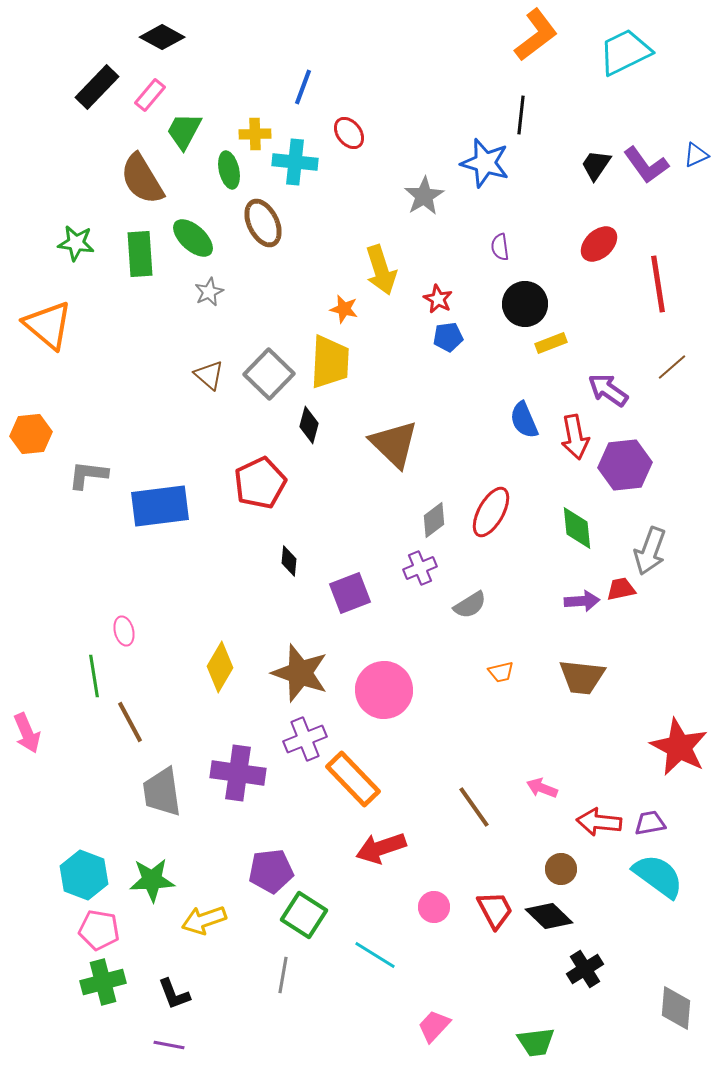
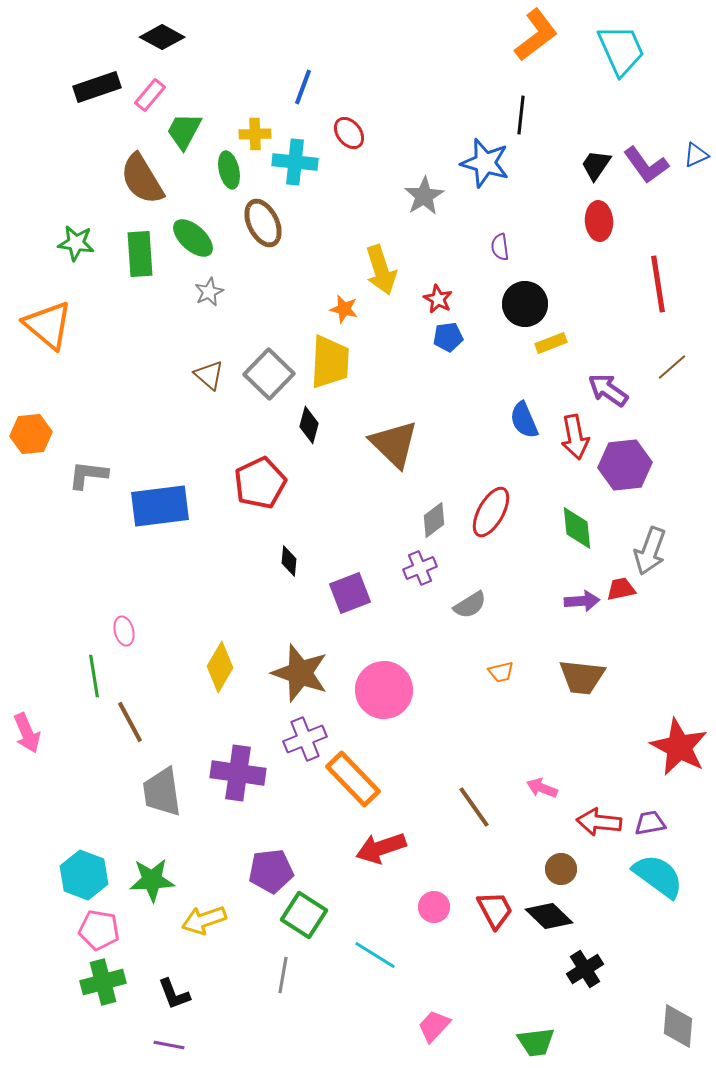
cyan trapezoid at (625, 52): moved 4 px left, 2 px up; rotated 92 degrees clockwise
black rectangle at (97, 87): rotated 27 degrees clockwise
red ellipse at (599, 244): moved 23 px up; rotated 51 degrees counterclockwise
gray diamond at (676, 1008): moved 2 px right, 18 px down
